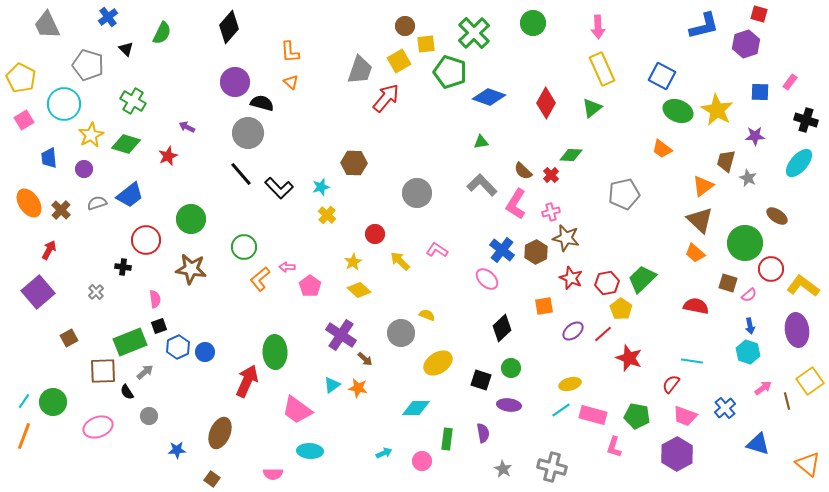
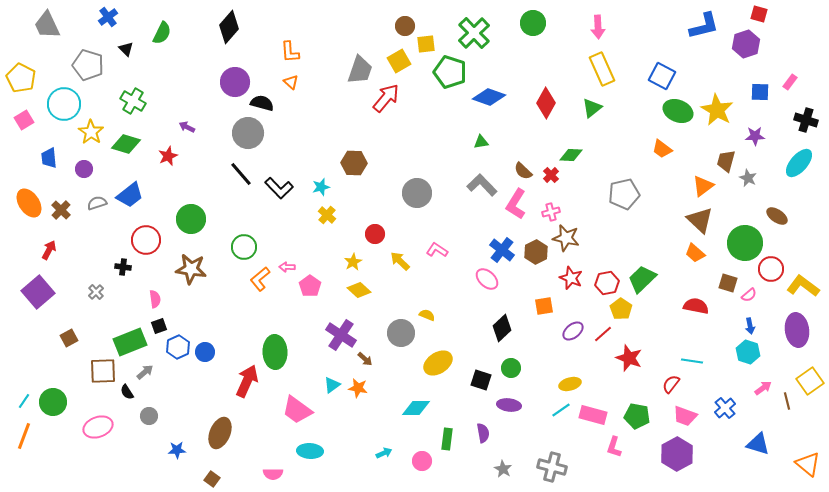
yellow star at (91, 135): moved 3 px up; rotated 10 degrees counterclockwise
